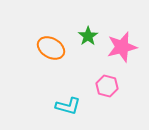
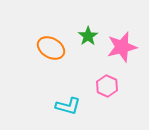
pink hexagon: rotated 10 degrees clockwise
